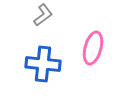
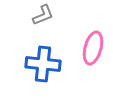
gray L-shape: rotated 15 degrees clockwise
